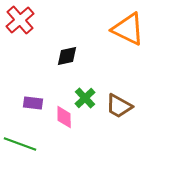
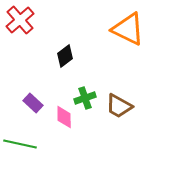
black diamond: moved 2 px left; rotated 25 degrees counterclockwise
green cross: rotated 25 degrees clockwise
purple rectangle: rotated 36 degrees clockwise
green line: rotated 8 degrees counterclockwise
